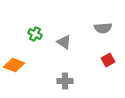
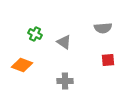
red square: rotated 24 degrees clockwise
orange diamond: moved 8 px right
